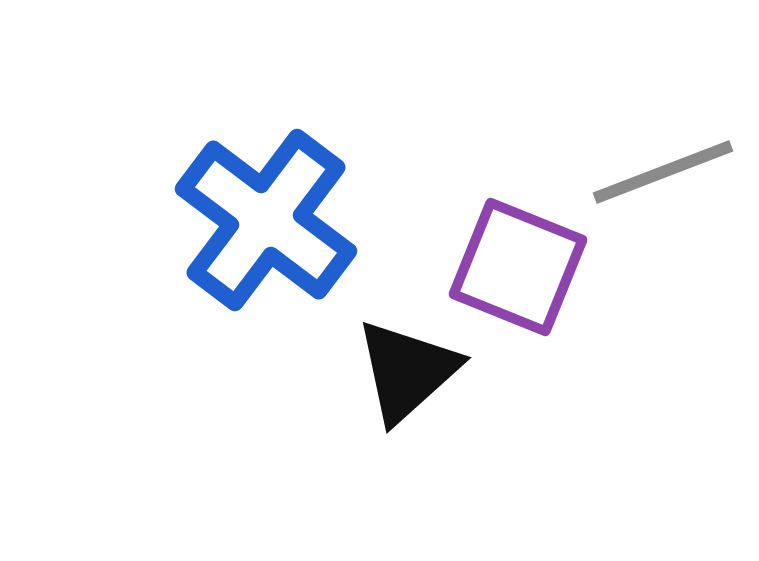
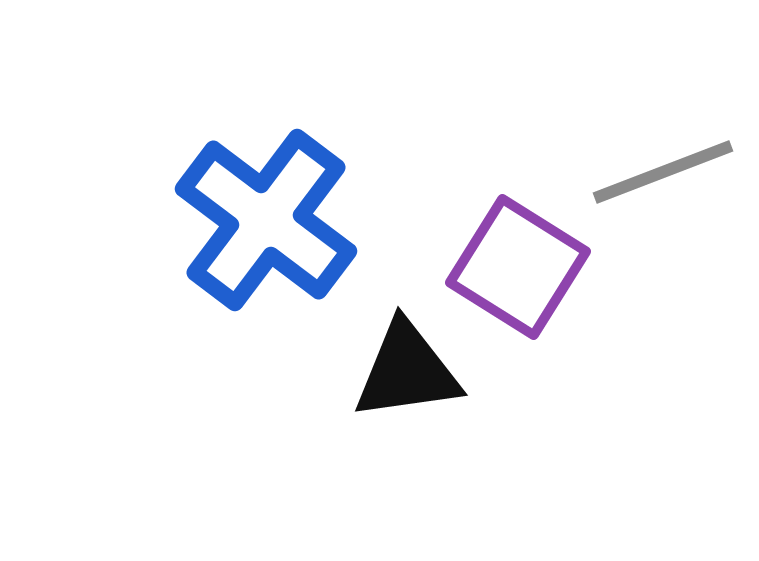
purple square: rotated 10 degrees clockwise
black triangle: rotated 34 degrees clockwise
